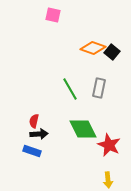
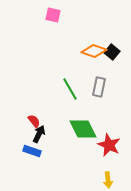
orange diamond: moved 1 px right, 3 px down
gray rectangle: moved 1 px up
red semicircle: rotated 128 degrees clockwise
black arrow: rotated 60 degrees counterclockwise
